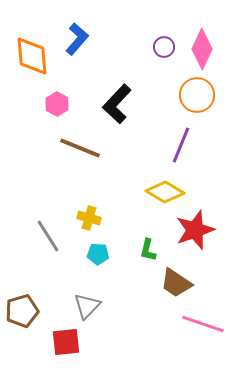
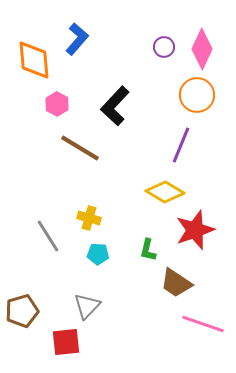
orange diamond: moved 2 px right, 4 px down
black L-shape: moved 2 px left, 2 px down
brown line: rotated 9 degrees clockwise
